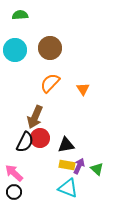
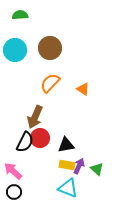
orange triangle: rotated 24 degrees counterclockwise
pink arrow: moved 1 px left, 2 px up
